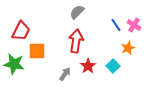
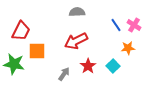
gray semicircle: rotated 42 degrees clockwise
red arrow: rotated 125 degrees counterclockwise
orange star: rotated 16 degrees clockwise
gray arrow: moved 1 px left
